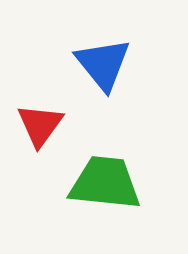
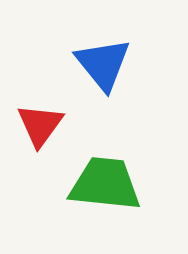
green trapezoid: moved 1 px down
